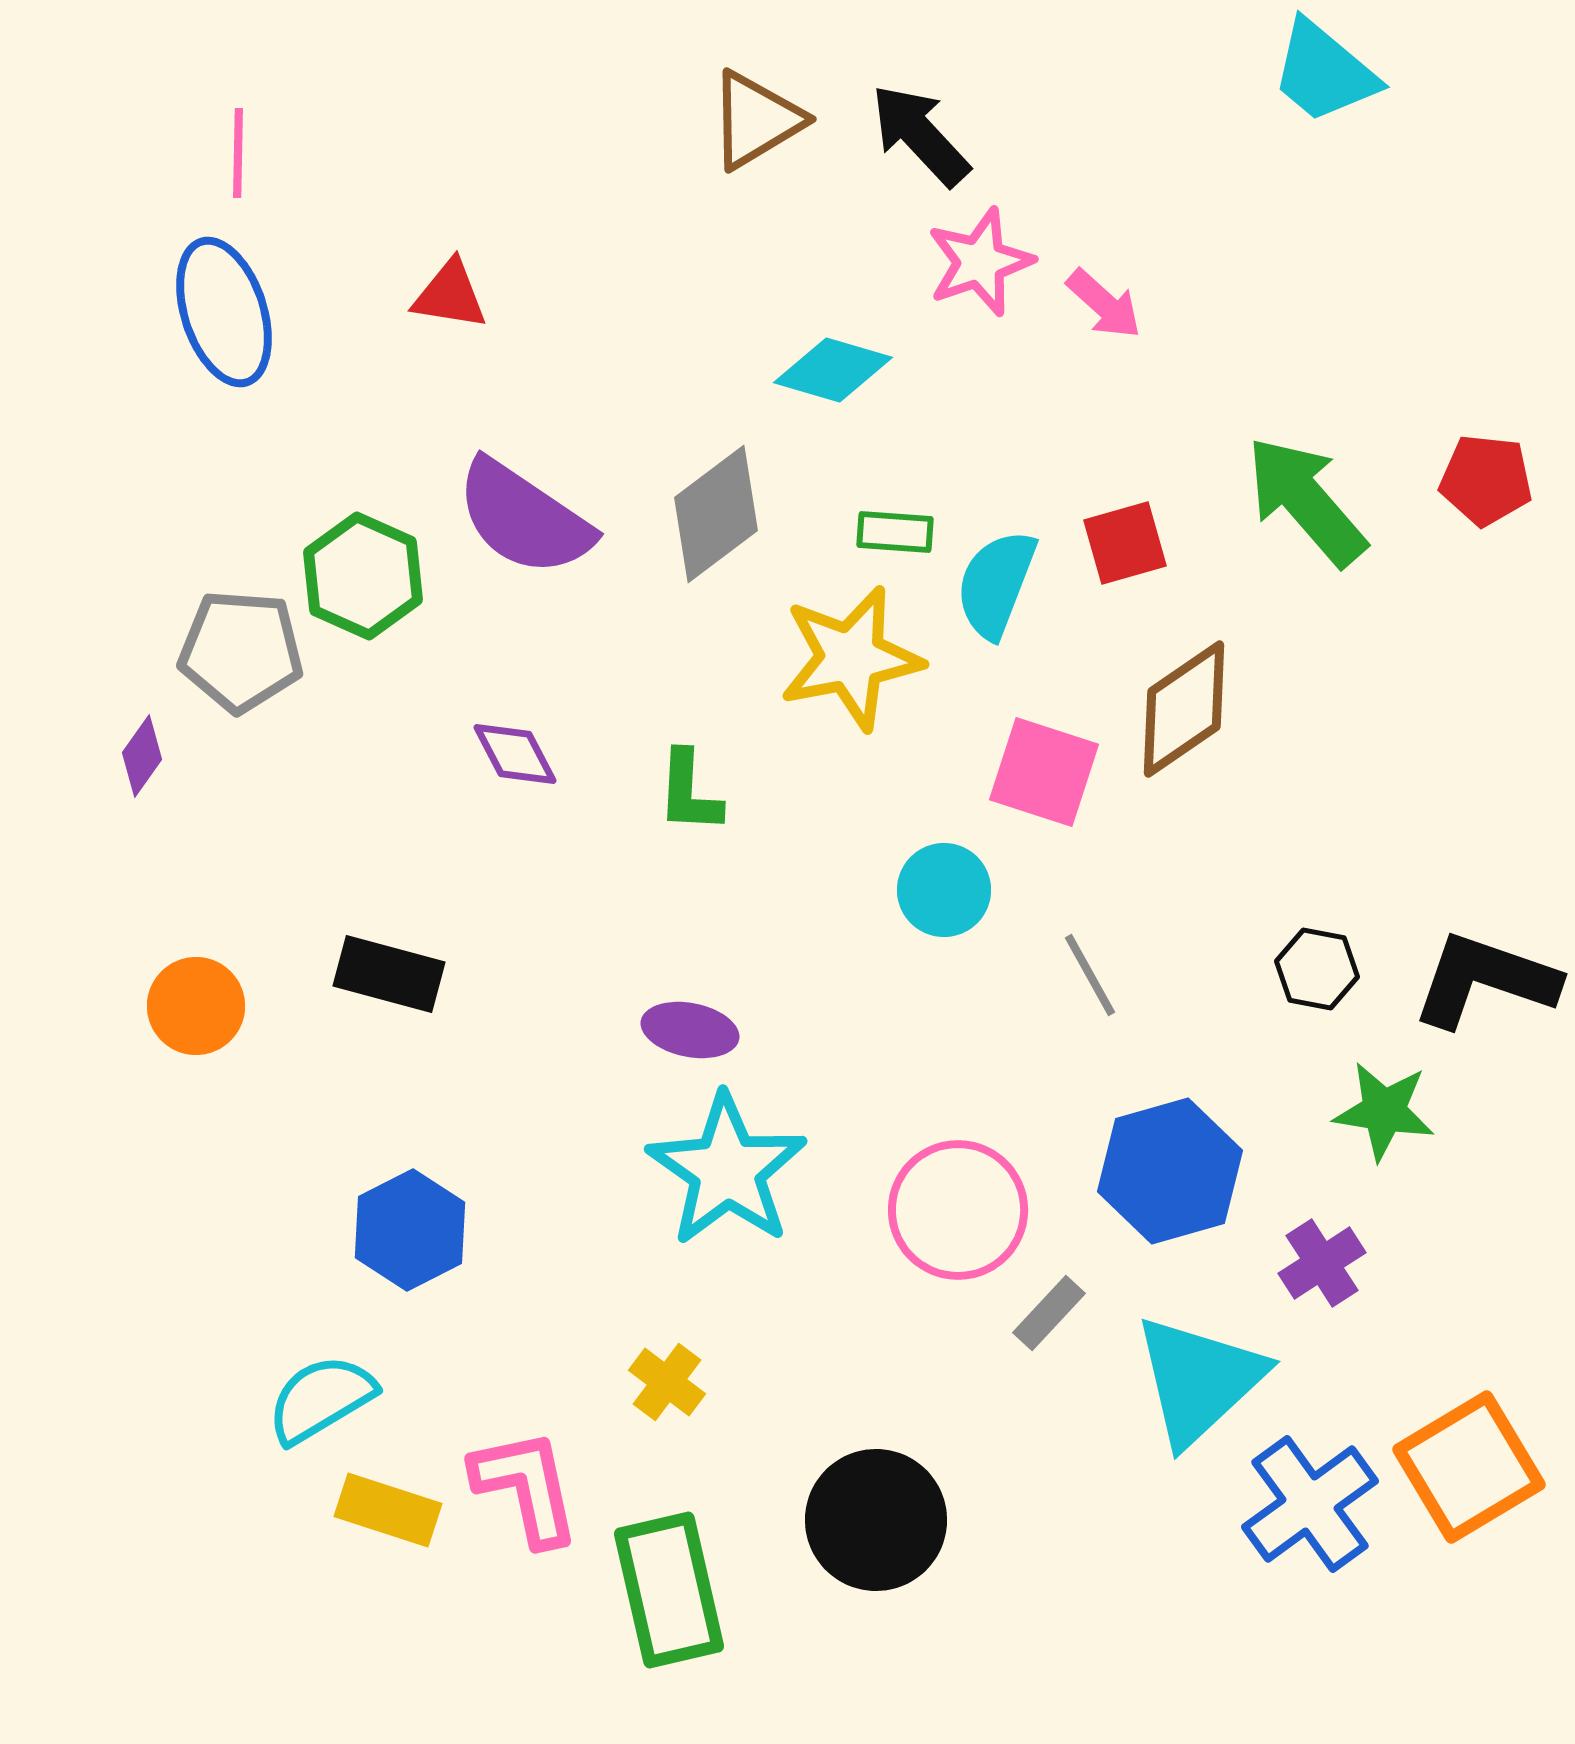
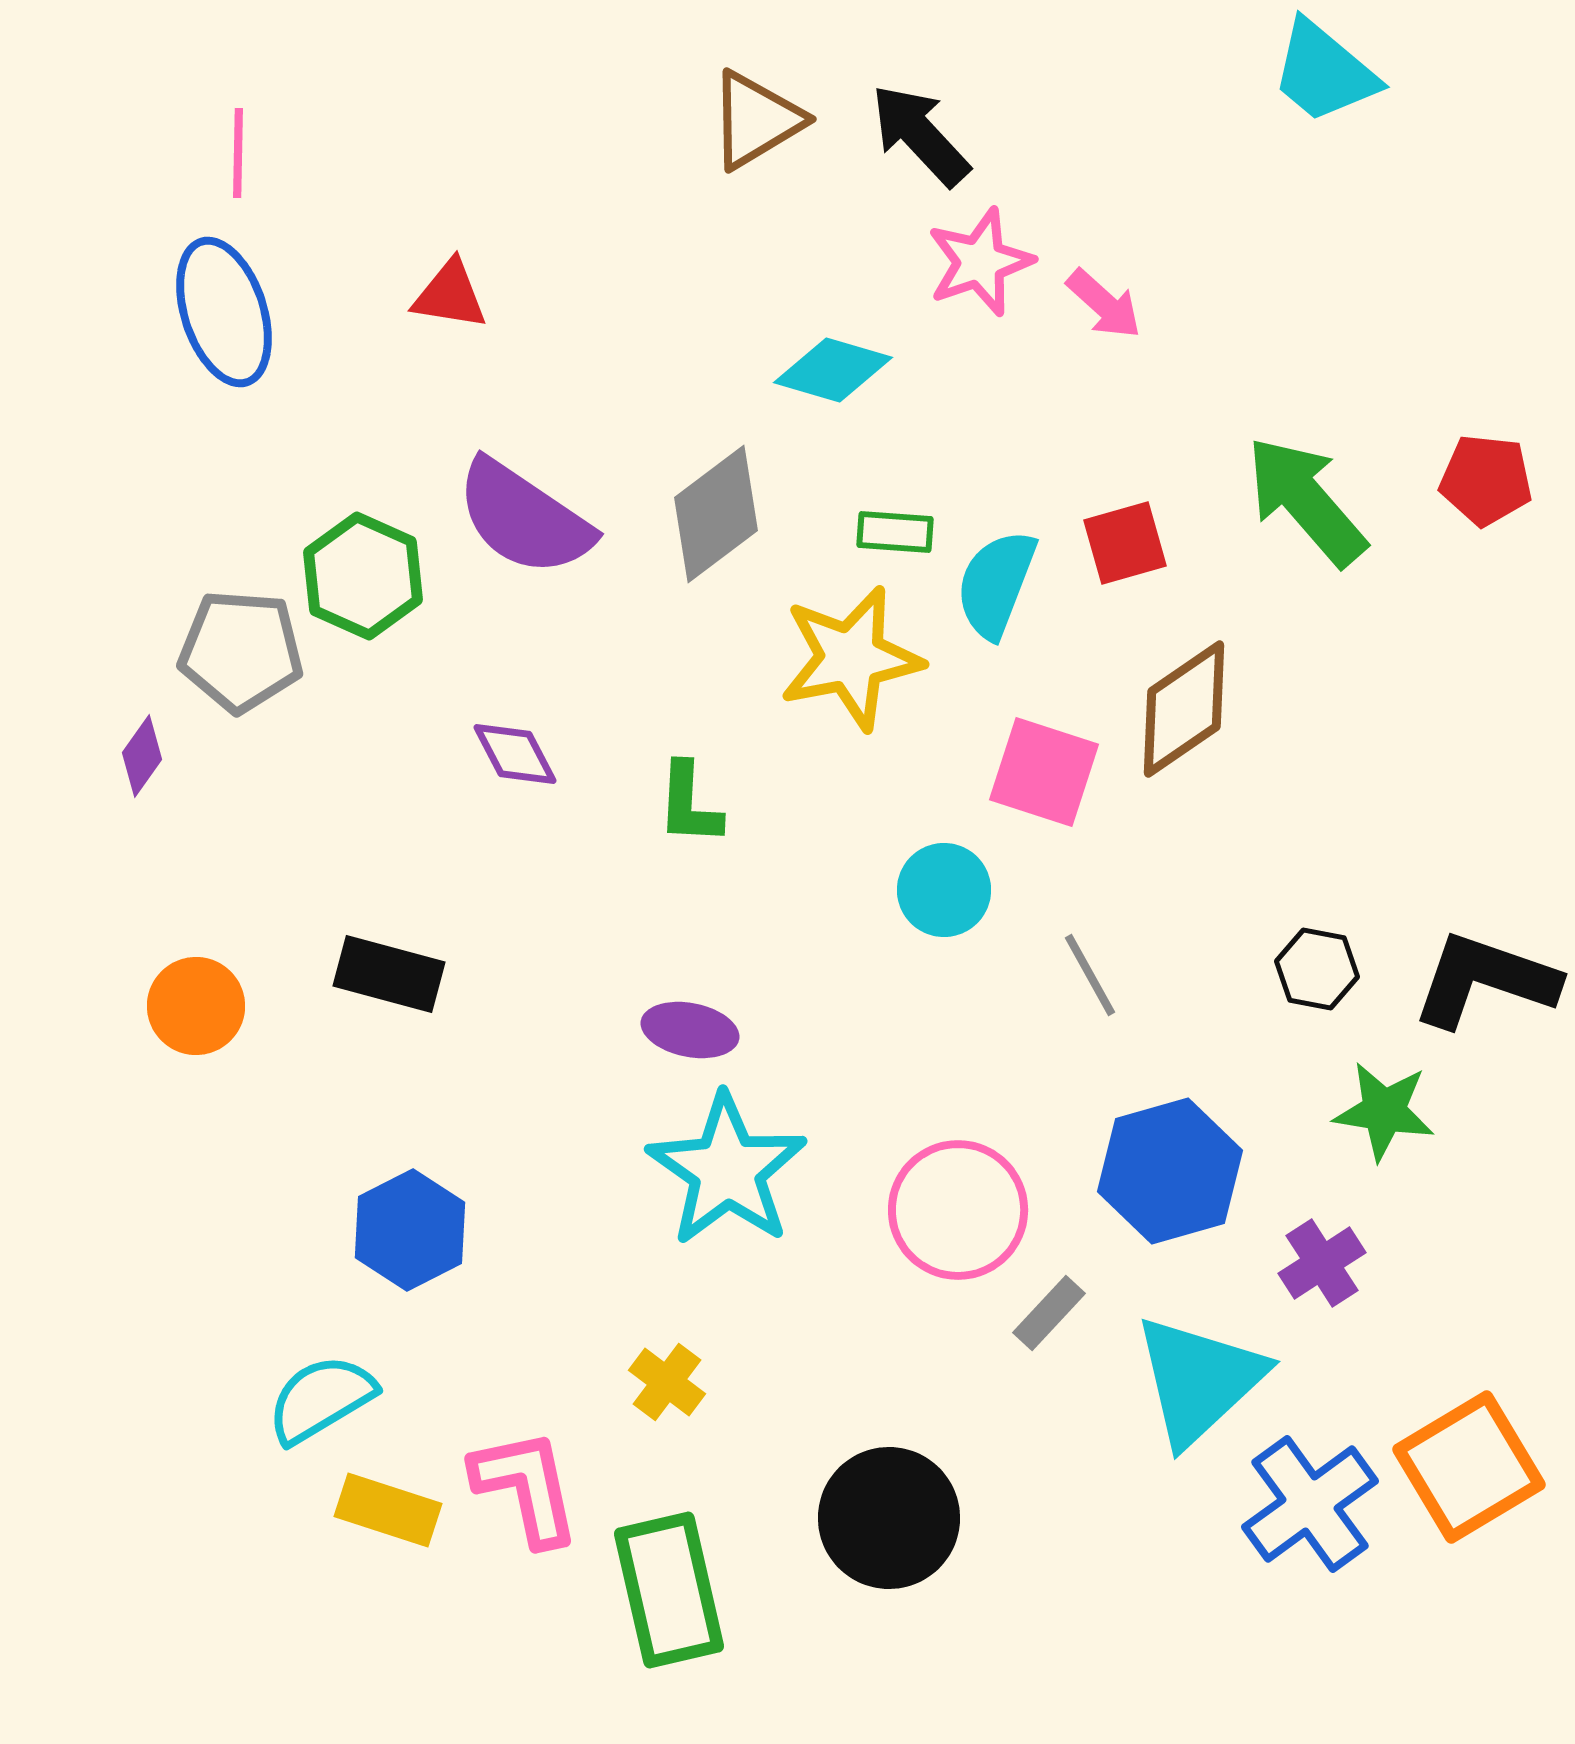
green L-shape at (689, 792): moved 12 px down
black circle at (876, 1520): moved 13 px right, 2 px up
